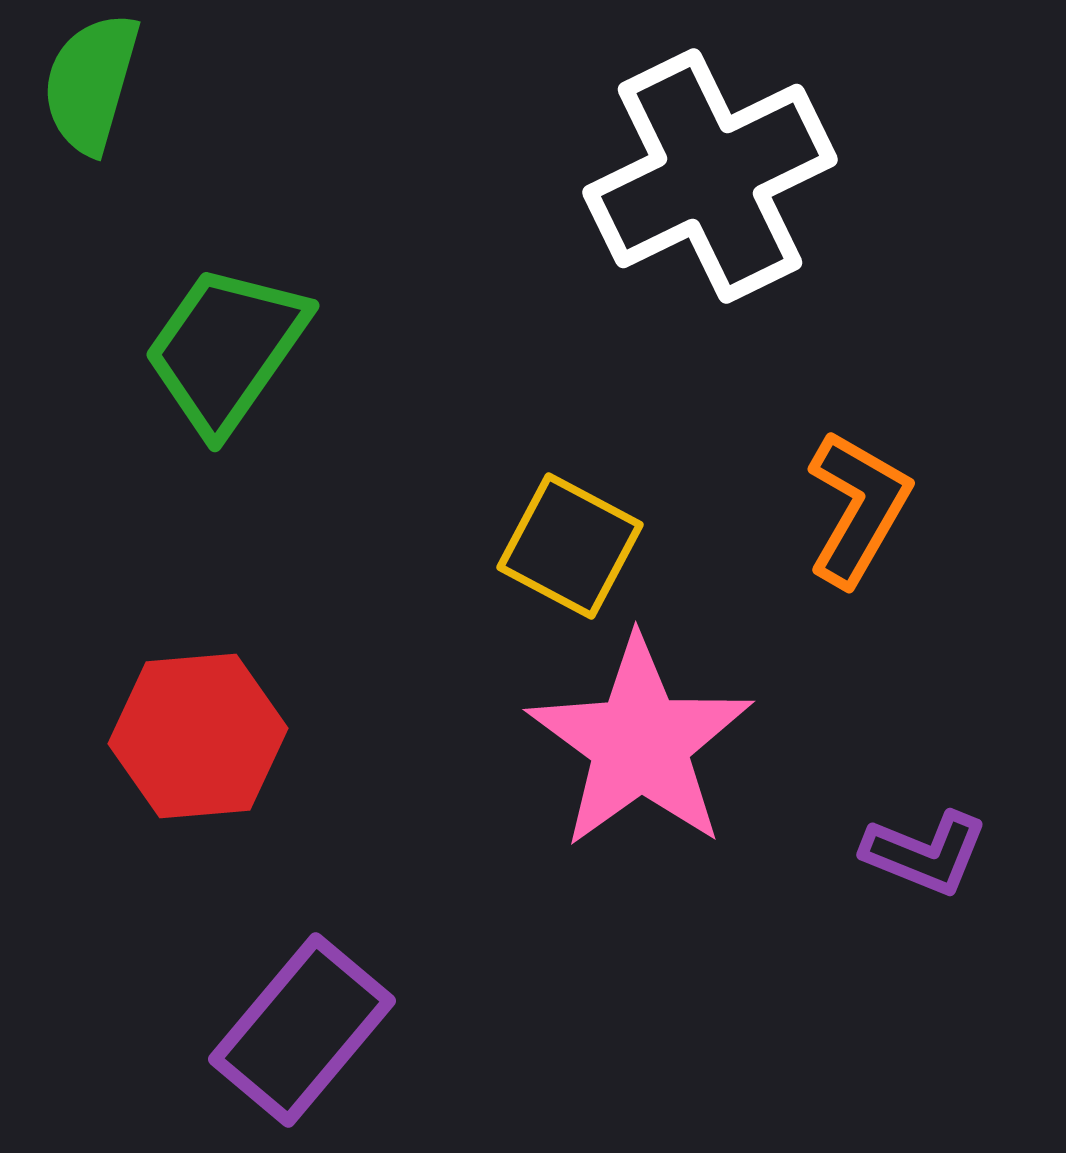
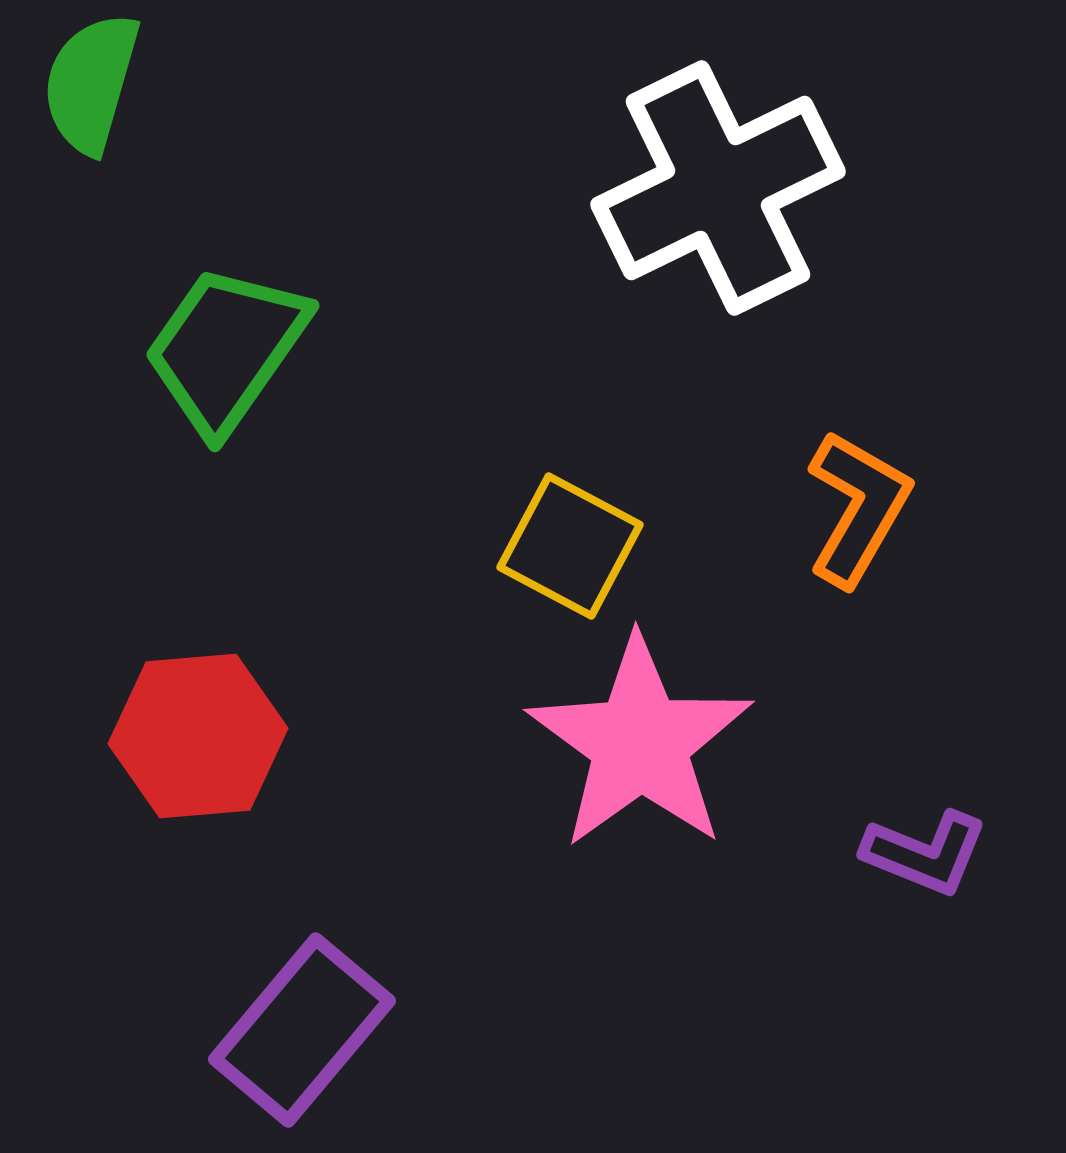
white cross: moved 8 px right, 12 px down
